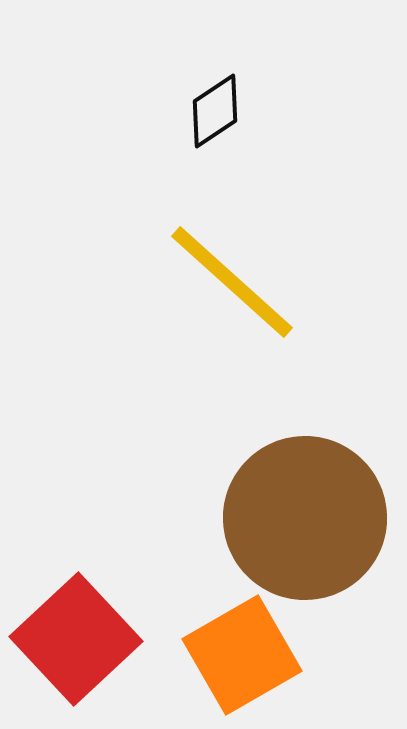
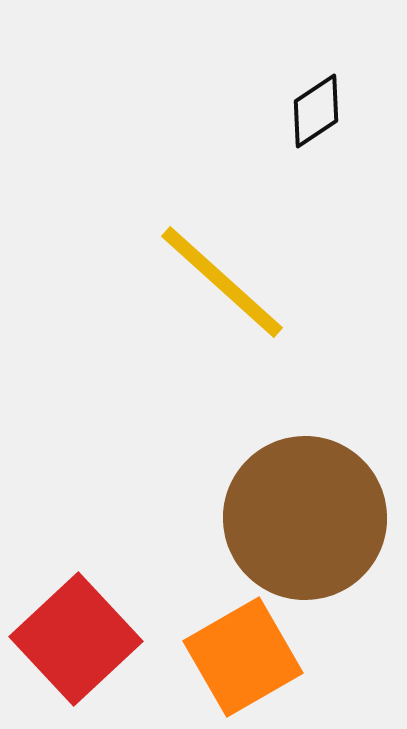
black diamond: moved 101 px right
yellow line: moved 10 px left
orange square: moved 1 px right, 2 px down
